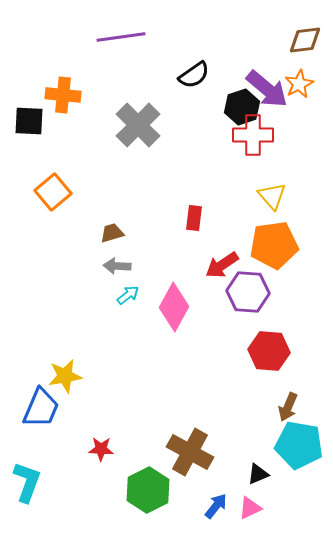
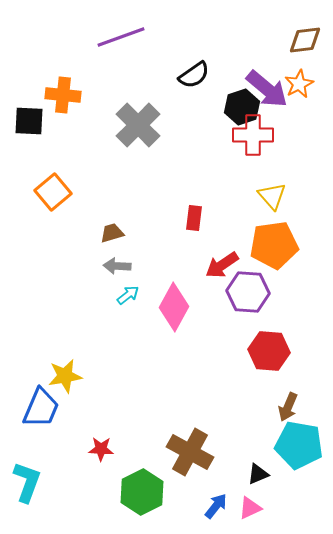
purple line: rotated 12 degrees counterclockwise
green hexagon: moved 6 px left, 2 px down
